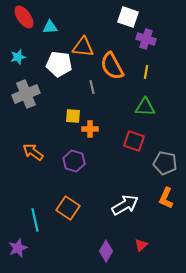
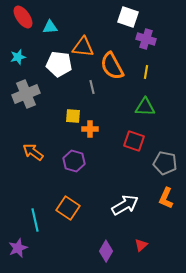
red ellipse: moved 1 px left
